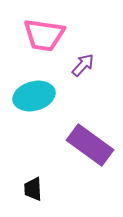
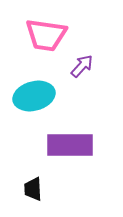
pink trapezoid: moved 2 px right
purple arrow: moved 1 px left, 1 px down
purple rectangle: moved 20 px left; rotated 36 degrees counterclockwise
